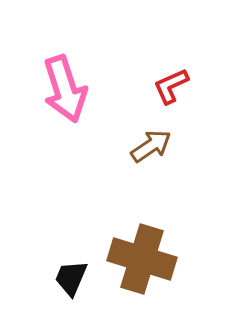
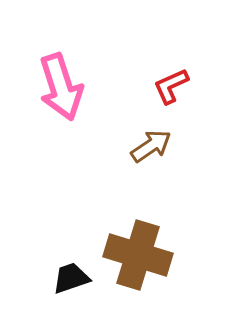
pink arrow: moved 4 px left, 2 px up
brown cross: moved 4 px left, 4 px up
black trapezoid: rotated 48 degrees clockwise
